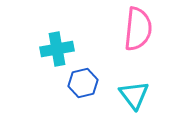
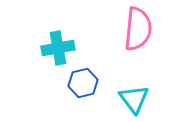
cyan cross: moved 1 px right, 1 px up
cyan triangle: moved 4 px down
